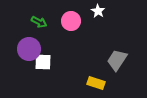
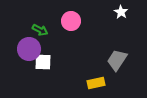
white star: moved 23 px right, 1 px down
green arrow: moved 1 px right, 8 px down
yellow rectangle: rotated 30 degrees counterclockwise
